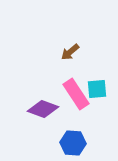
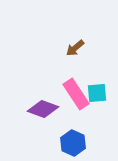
brown arrow: moved 5 px right, 4 px up
cyan square: moved 4 px down
blue hexagon: rotated 20 degrees clockwise
